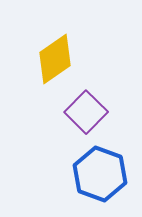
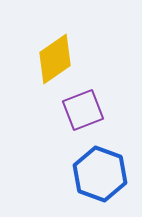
purple square: moved 3 px left, 2 px up; rotated 24 degrees clockwise
